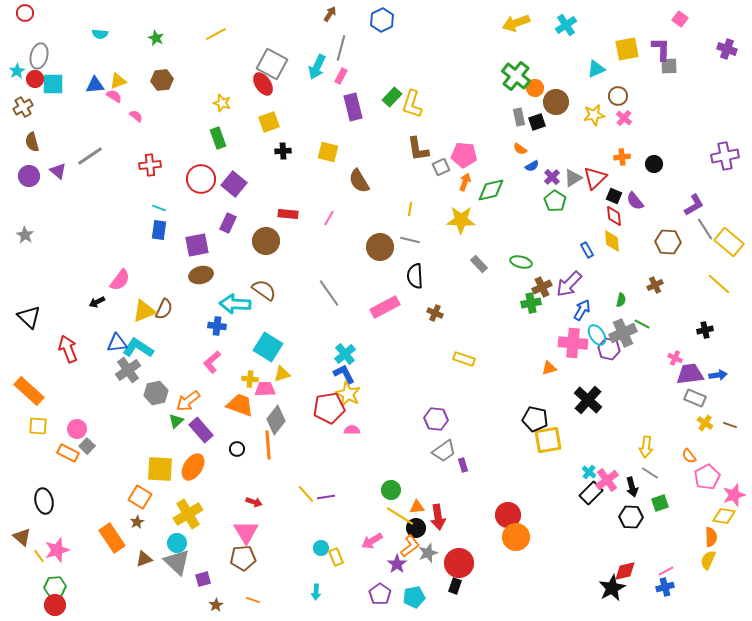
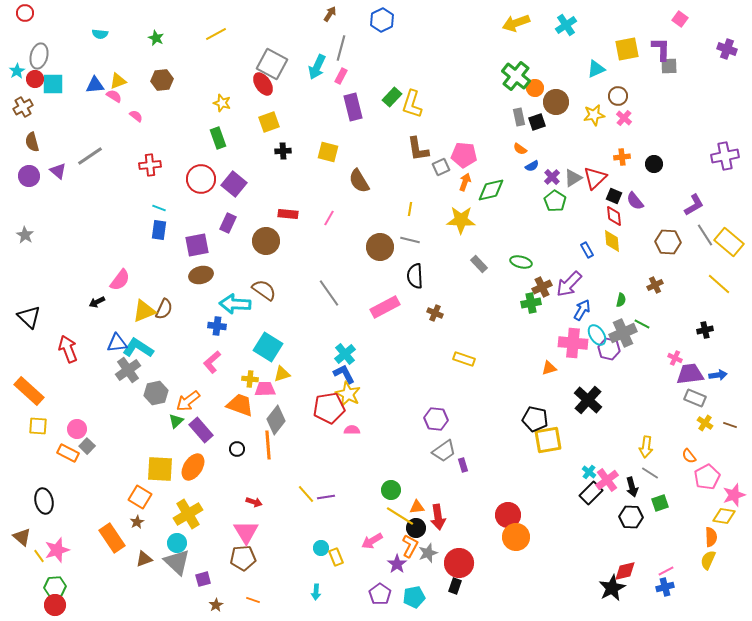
gray line at (705, 229): moved 6 px down
orange L-shape at (410, 546): rotated 25 degrees counterclockwise
